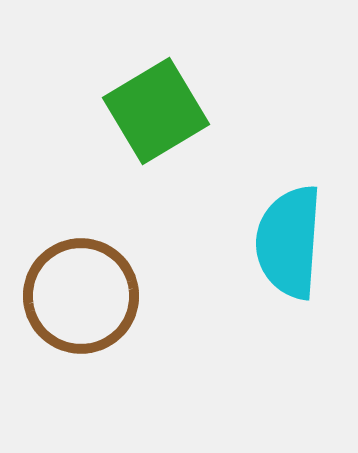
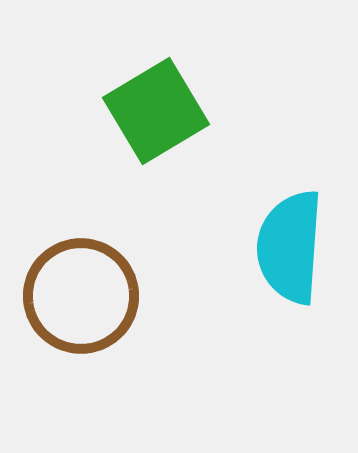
cyan semicircle: moved 1 px right, 5 px down
